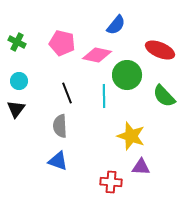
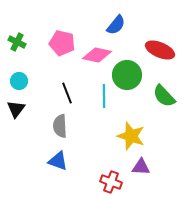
red cross: rotated 15 degrees clockwise
